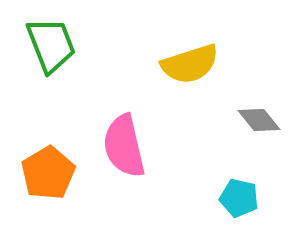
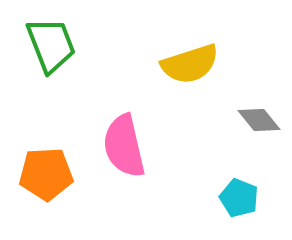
orange pentagon: moved 2 px left, 1 px down; rotated 28 degrees clockwise
cyan pentagon: rotated 9 degrees clockwise
